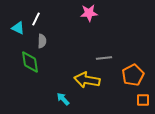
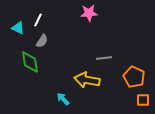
white line: moved 2 px right, 1 px down
gray semicircle: rotated 32 degrees clockwise
orange pentagon: moved 1 px right, 2 px down; rotated 20 degrees counterclockwise
